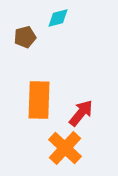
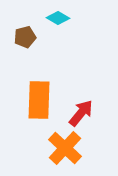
cyan diamond: rotated 45 degrees clockwise
